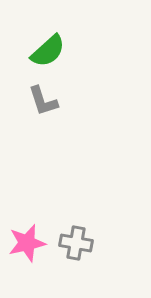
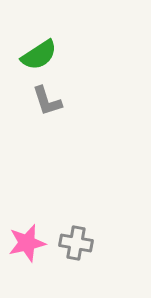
green semicircle: moved 9 px left, 4 px down; rotated 9 degrees clockwise
gray L-shape: moved 4 px right
